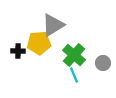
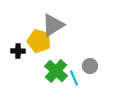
yellow pentagon: moved 2 px up; rotated 20 degrees clockwise
green cross: moved 18 px left, 16 px down
gray circle: moved 13 px left, 3 px down
cyan line: moved 3 px down
